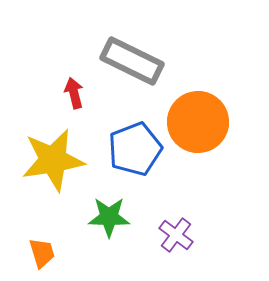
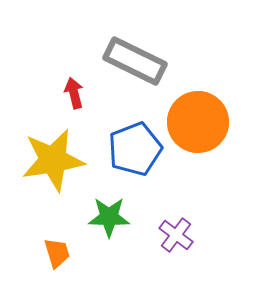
gray rectangle: moved 3 px right
orange trapezoid: moved 15 px right
